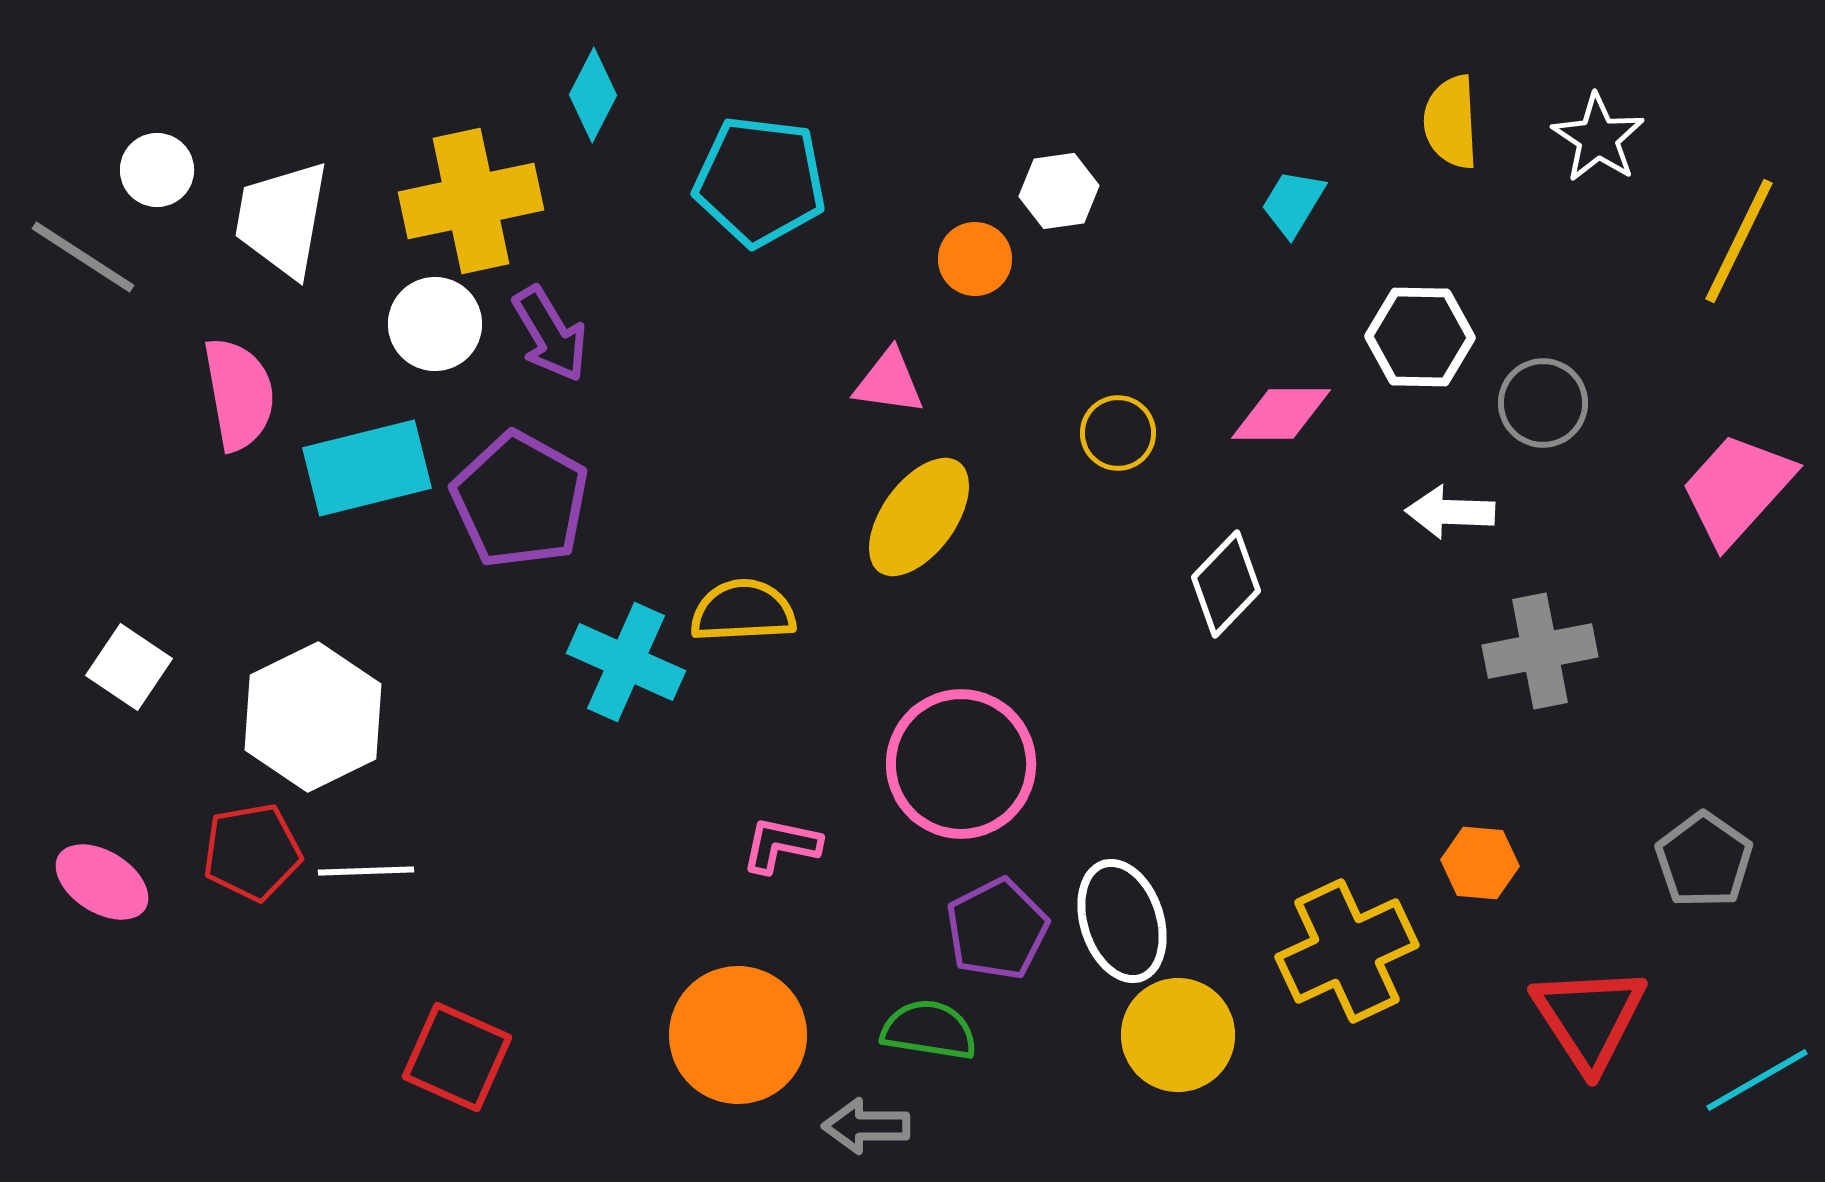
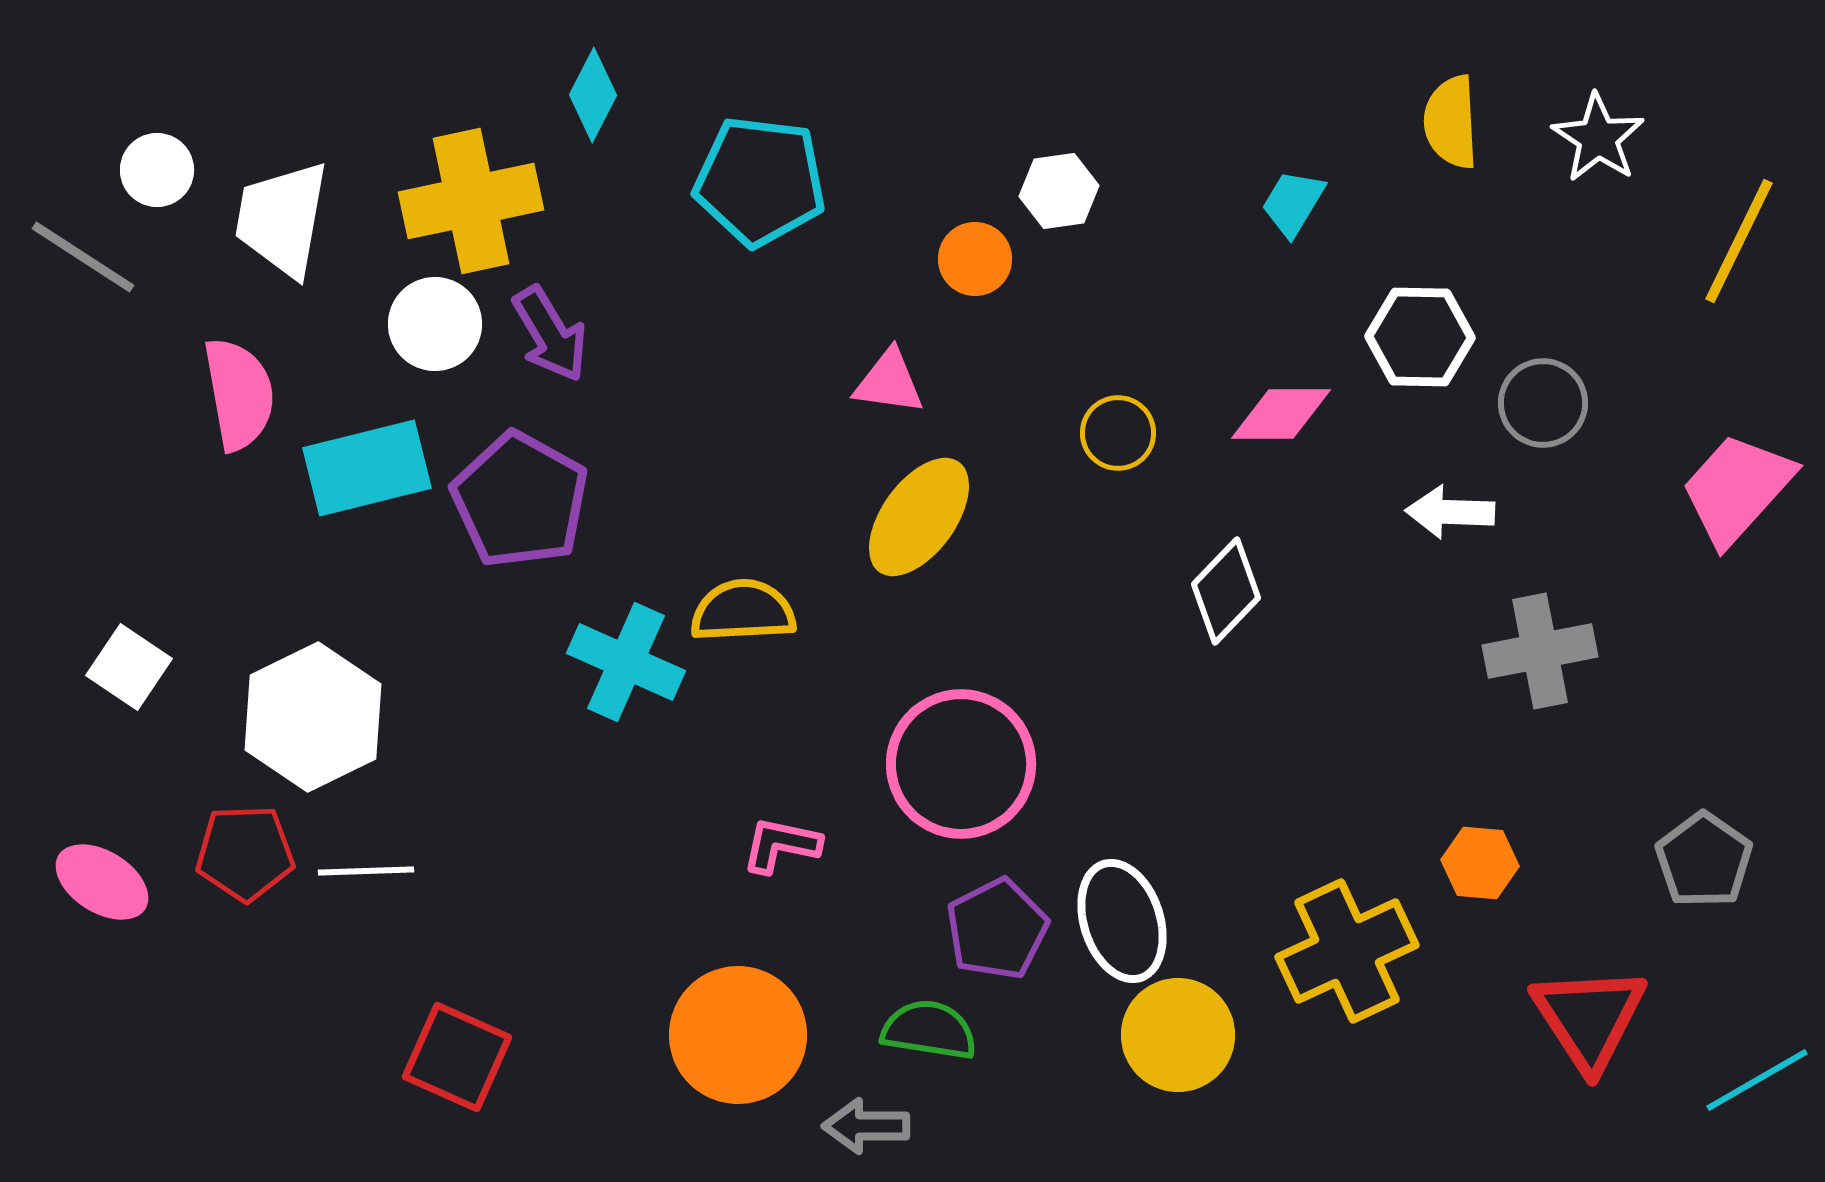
white diamond at (1226, 584): moved 7 px down
red pentagon at (252, 852): moved 7 px left, 1 px down; rotated 8 degrees clockwise
